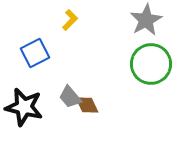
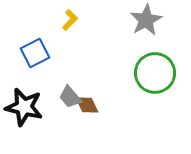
green circle: moved 4 px right, 9 px down
